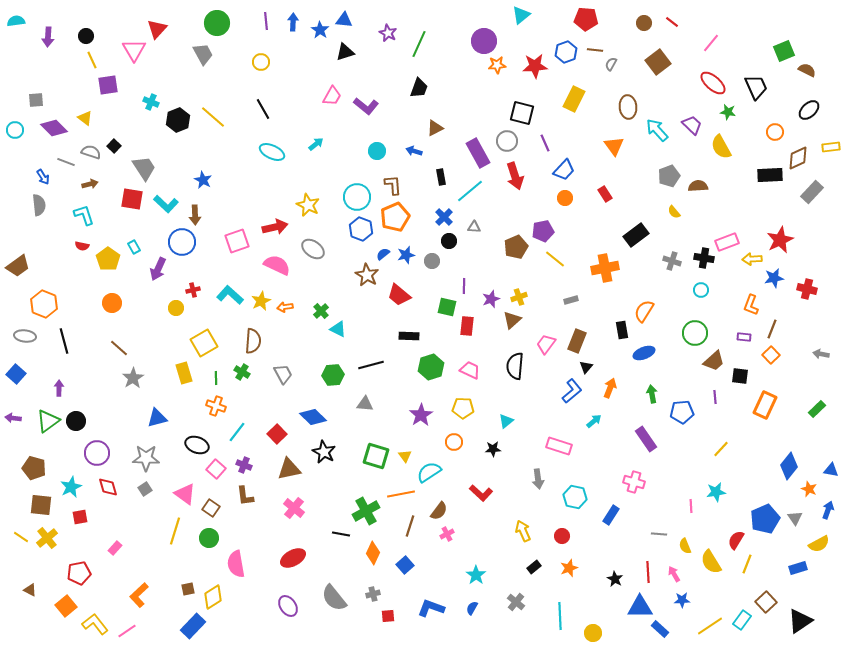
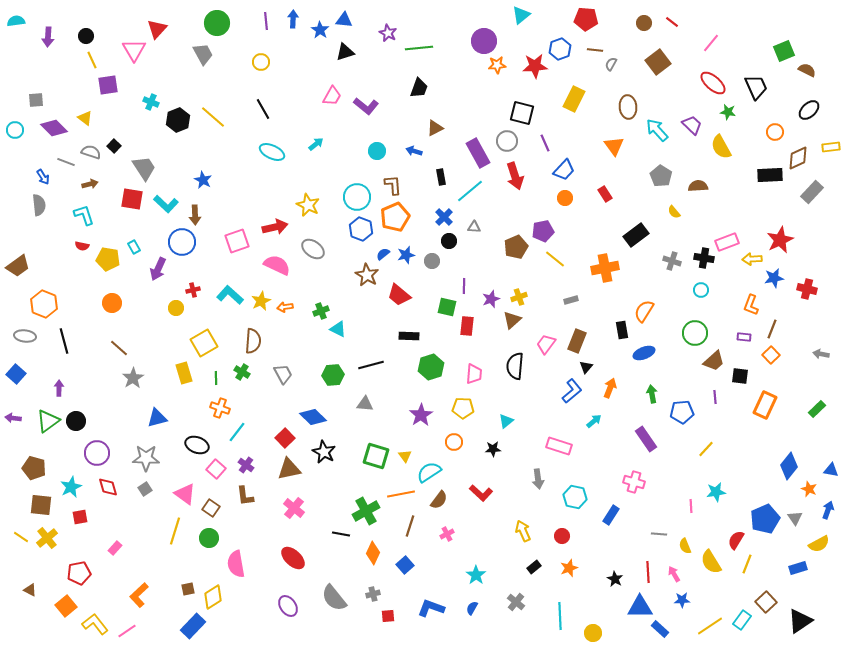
blue arrow at (293, 22): moved 3 px up
green line at (419, 44): moved 4 px down; rotated 60 degrees clockwise
blue hexagon at (566, 52): moved 6 px left, 3 px up
gray pentagon at (669, 176): moved 8 px left; rotated 20 degrees counterclockwise
yellow pentagon at (108, 259): rotated 25 degrees counterclockwise
green cross at (321, 311): rotated 21 degrees clockwise
pink trapezoid at (470, 370): moved 4 px right, 4 px down; rotated 70 degrees clockwise
orange cross at (216, 406): moved 4 px right, 2 px down
red square at (277, 434): moved 8 px right, 4 px down
yellow line at (721, 449): moved 15 px left
purple cross at (244, 465): moved 2 px right; rotated 14 degrees clockwise
brown semicircle at (439, 511): moved 11 px up
red ellipse at (293, 558): rotated 70 degrees clockwise
